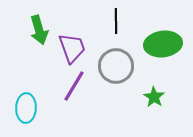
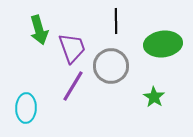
gray circle: moved 5 px left
purple line: moved 1 px left
